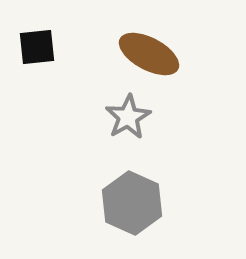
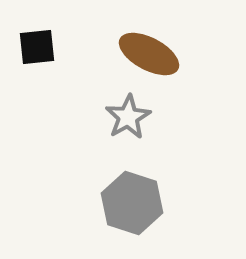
gray hexagon: rotated 6 degrees counterclockwise
